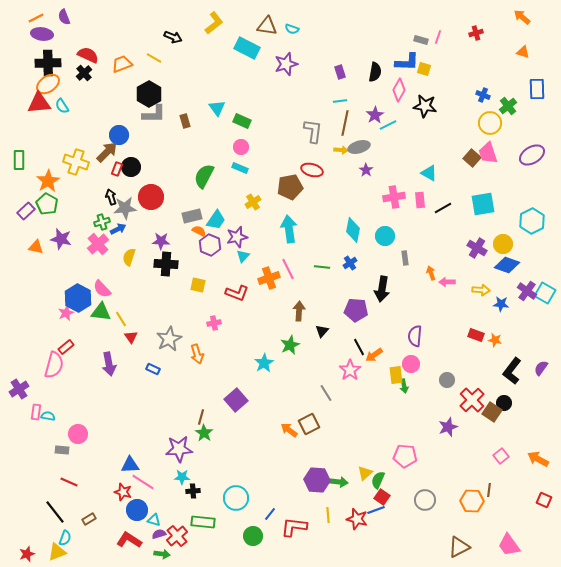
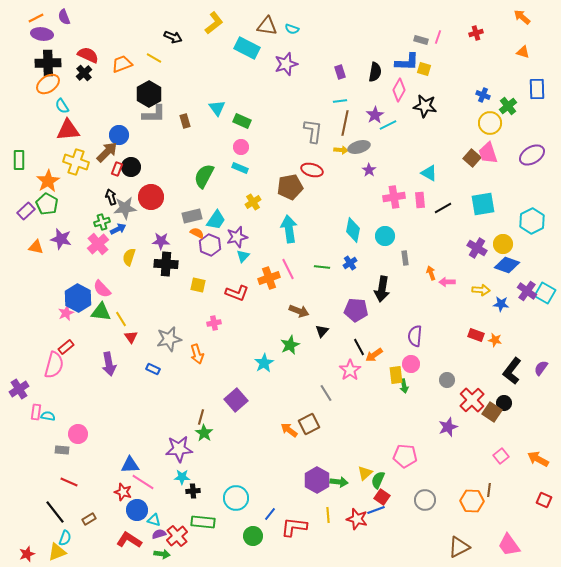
red triangle at (39, 103): moved 29 px right, 27 px down
purple star at (366, 170): moved 3 px right
orange semicircle at (199, 231): moved 2 px left, 2 px down
brown arrow at (299, 311): rotated 108 degrees clockwise
gray star at (169, 339): rotated 15 degrees clockwise
purple hexagon at (317, 480): rotated 25 degrees clockwise
